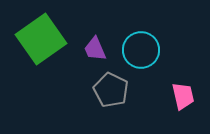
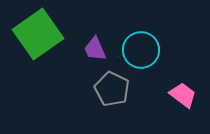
green square: moved 3 px left, 5 px up
gray pentagon: moved 1 px right, 1 px up
pink trapezoid: moved 1 px up; rotated 40 degrees counterclockwise
